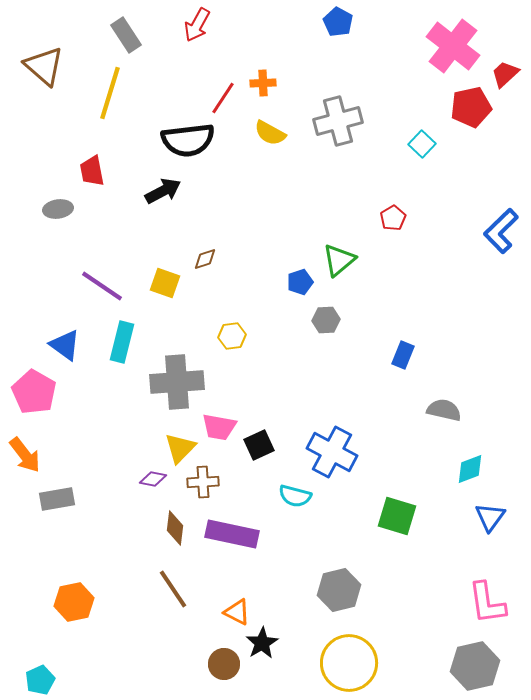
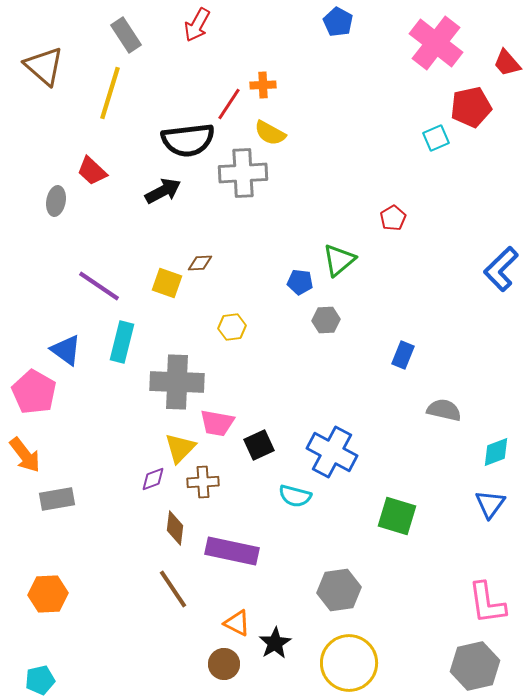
pink cross at (453, 46): moved 17 px left, 3 px up
red trapezoid at (505, 74): moved 2 px right, 11 px up; rotated 88 degrees counterclockwise
orange cross at (263, 83): moved 2 px down
red line at (223, 98): moved 6 px right, 6 px down
gray cross at (338, 121): moved 95 px left, 52 px down; rotated 12 degrees clockwise
cyan square at (422, 144): moved 14 px right, 6 px up; rotated 24 degrees clockwise
red trapezoid at (92, 171): rotated 36 degrees counterclockwise
gray ellipse at (58, 209): moved 2 px left, 8 px up; rotated 72 degrees counterclockwise
blue L-shape at (501, 231): moved 38 px down
brown diamond at (205, 259): moved 5 px left, 4 px down; rotated 15 degrees clockwise
blue pentagon at (300, 282): rotated 25 degrees clockwise
yellow square at (165, 283): moved 2 px right
purple line at (102, 286): moved 3 px left
yellow hexagon at (232, 336): moved 9 px up
blue triangle at (65, 345): moved 1 px right, 5 px down
gray cross at (177, 382): rotated 6 degrees clockwise
pink trapezoid at (219, 427): moved 2 px left, 4 px up
cyan diamond at (470, 469): moved 26 px right, 17 px up
purple diamond at (153, 479): rotated 32 degrees counterclockwise
blue triangle at (490, 517): moved 13 px up
purple rectangle at (232, 534): moved 17 px down
gray hexagon at (339, 590): rotated 6 degrees clockwise
orange hexagon at (74, 602): moved 26 px left, 8 px up; rotated 9 degrees clockwise
orange triangle at (237, 612): moved 11 px down
black star at (262, 643): moved 13 px right
cyan pentagon at (40, 680): rotated 12 degrees clockwise
